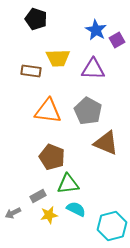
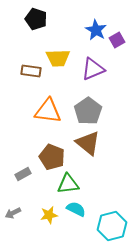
purple triangle: rotated 25 degrees counterclockwise
gray pentagon: rotated 8 degrees clockwise
brown triangle: moved 18 px left; rotated 16 degrees clockwise
gray rectangle: moved 15 px left, 22 px up
